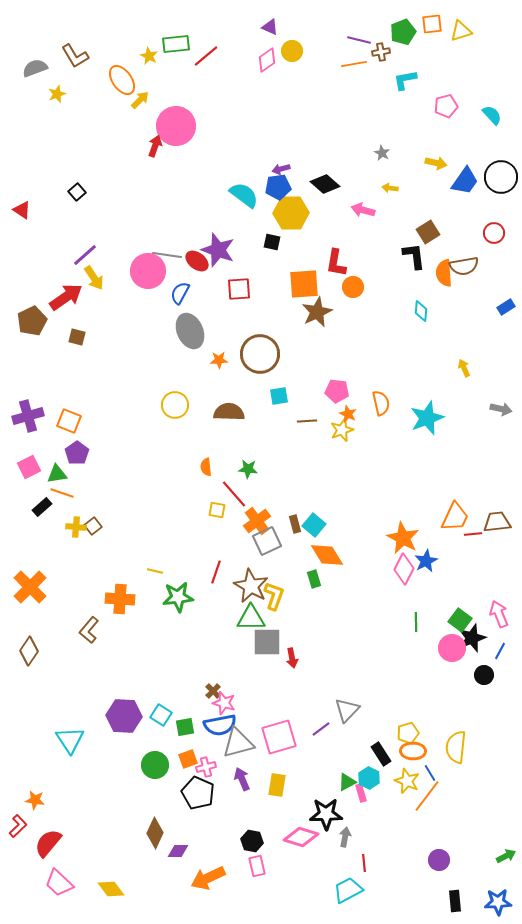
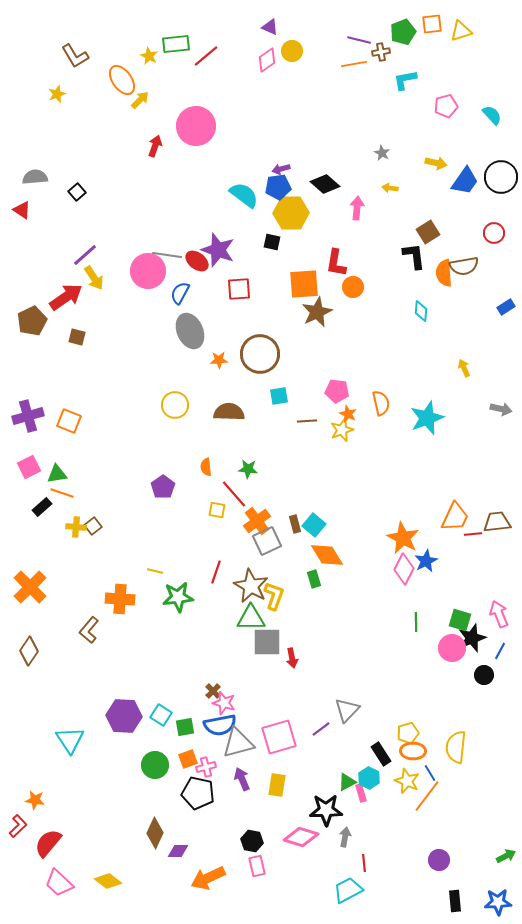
gray semicircle at (35, 68): moved 109 px down; rotated 15 degrees clockwise
pink circle at (176, 126): moved 20 px right
pink arrow at (363, 210): moved 6 px left, 2 px up; rotated 80 degrees clockwise
purple pentagon at (77, 453): moved 86 px right, 34 px down
green square at (460, 620): rotated 20 degrees counterclockwise
black pentagon at (198, 793): rotated 12 degrees counterclockwise
black star at (326, 814): moved 4 px up
yellow diamond at (111, 889): moved 3 px left, 8 px up; rotated 16 degrees counterclockwise
